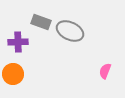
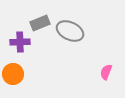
gray rectangle: moved 1 px left, 1 px down; rotated 42 degrees counterclockwise
purple cross: moved 2 px right
pink semicircle: moved 1 px right, 1 px down
